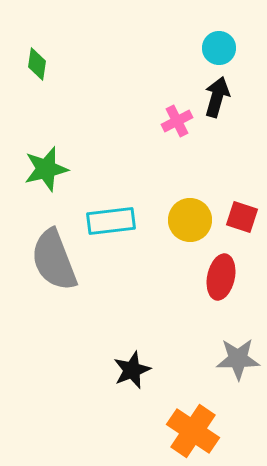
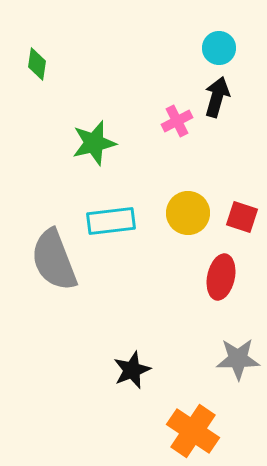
green star: moved 48 px right, 26 px up
yellow circle: moved 2 px left, 7 px up
